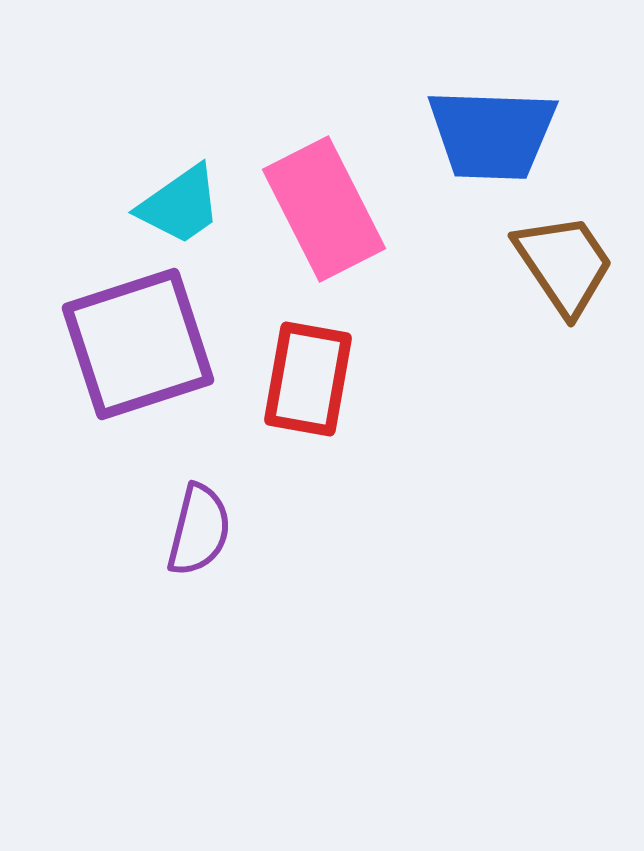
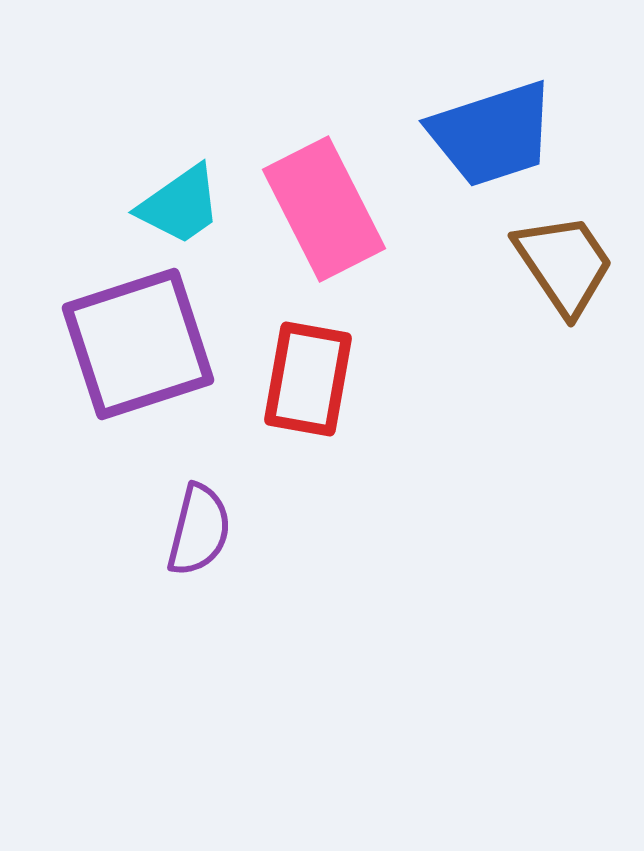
blue trapezoid: rotated 20 degrees counterclockwise
